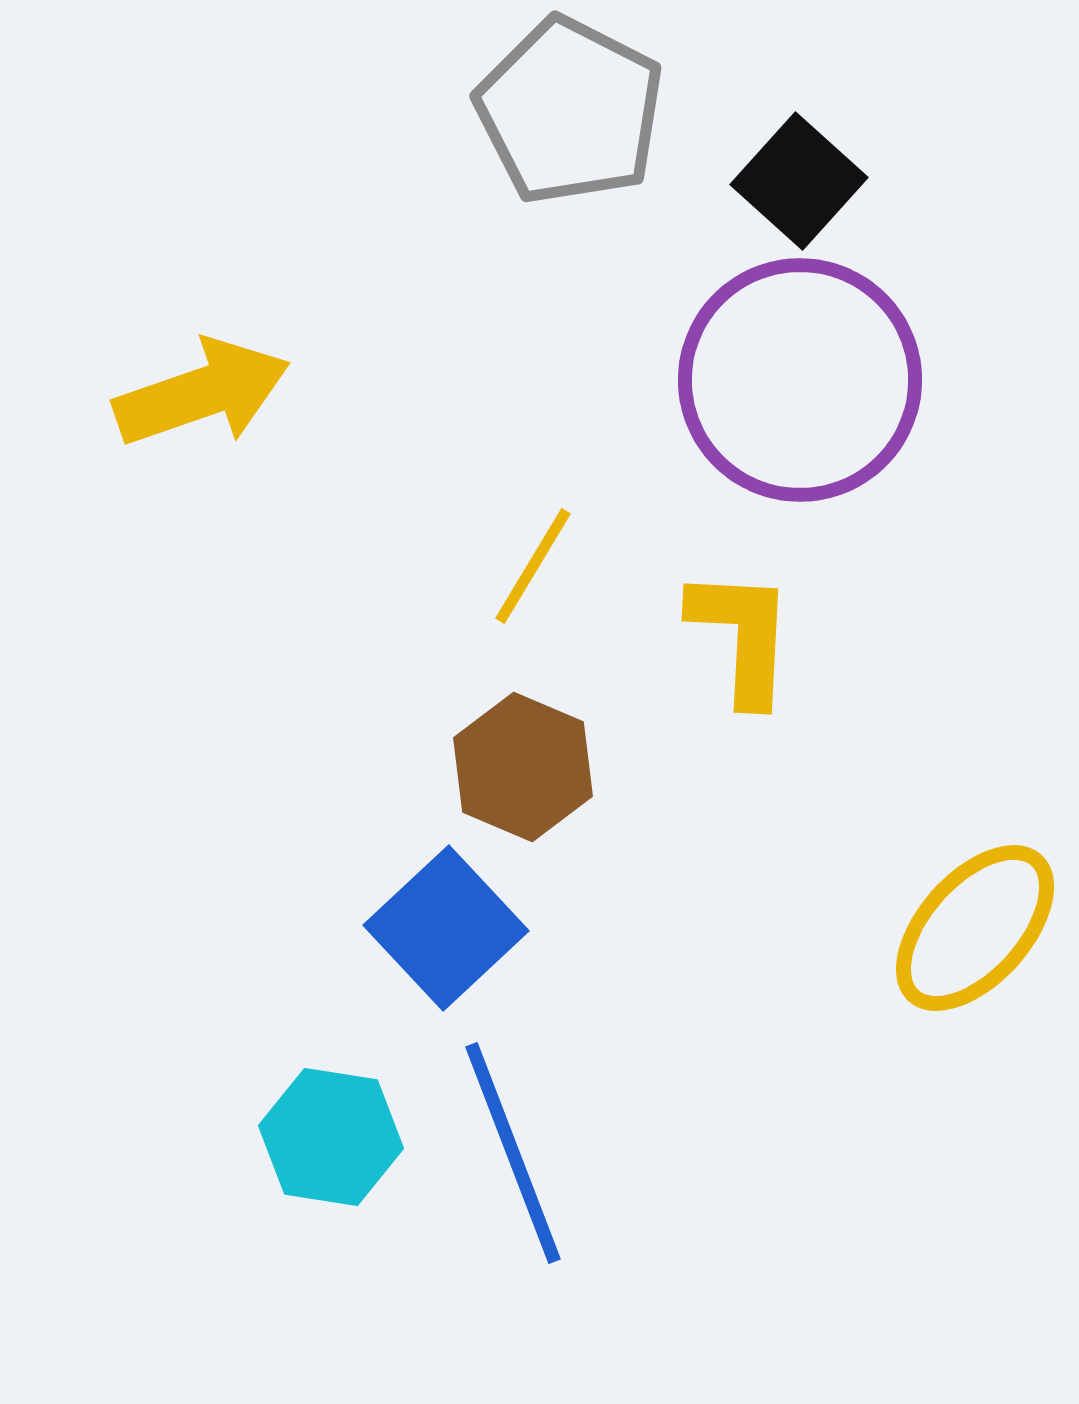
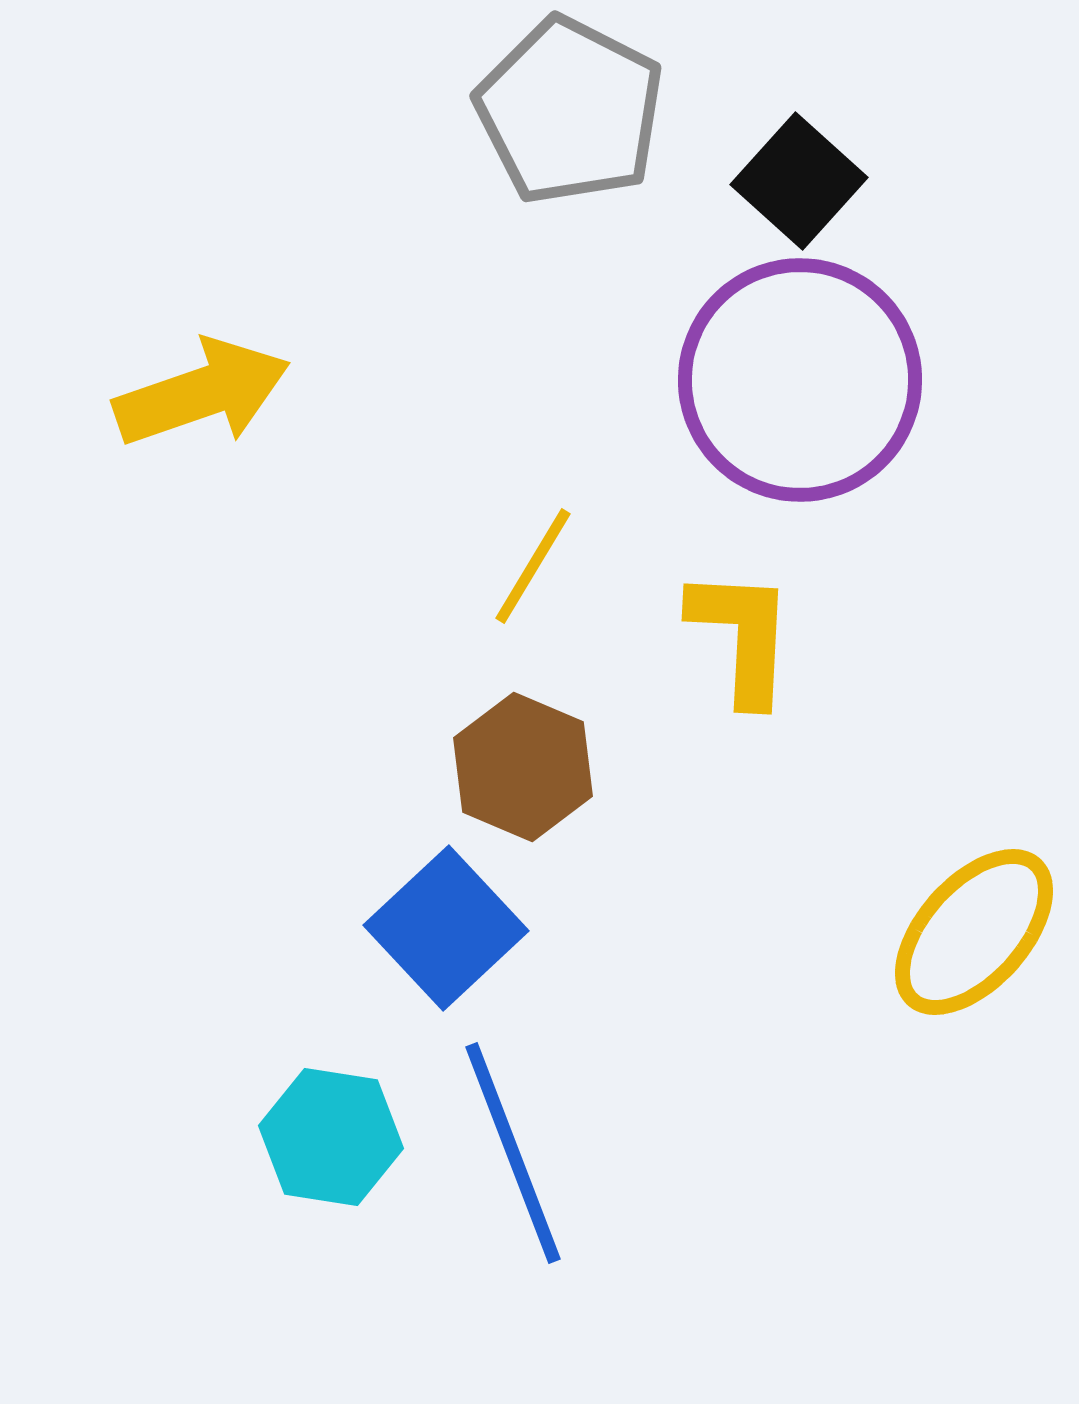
yellow ellipse: moved 1 px left, 4 px down
